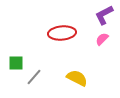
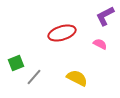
purple L-shape: moved 1 px right, 1 px down
red ellipse: rotated 12 degrees counterclockwise
pink semicircle: moved 2 px left, 5 px down; rotated 72 degrees clockwise
green square: rotated 21 degrees counterclockwise
